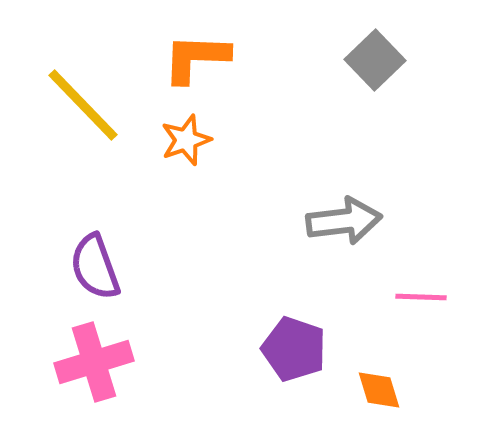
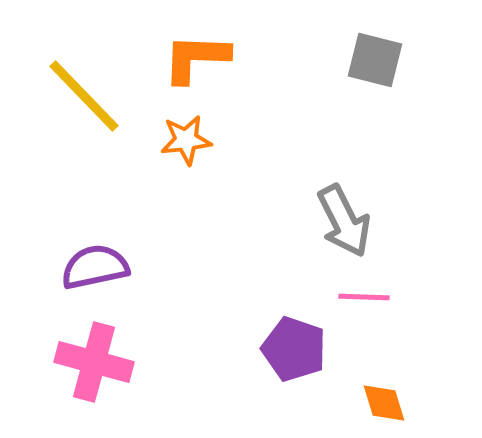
gray square: rotated 32 degrees counterclockwise
yellow line: moved 1 px right, 9 px up
orange star: rotated 12 degrees clockwise
gray arrow: rotated 70 degrees clockwise
purple semicircle: rotated 98 degrees clockwise
pink line: moved 57 px left
pink cross: rotated 32 degrees clockwise
orange diamond: moved 5 px right, 13 px down
